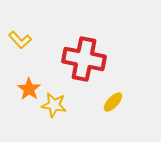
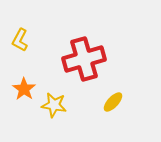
yellow L-shape: rotated 70 degrees clockwise
red cross: rotated 27 degrees counterclockwise
orange star: moved 5 px left
